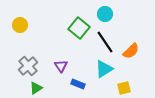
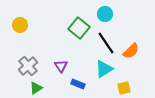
black line: moved 1 px right, 1 px down
